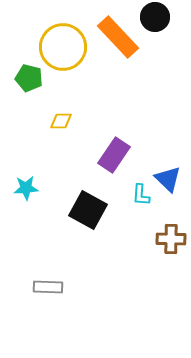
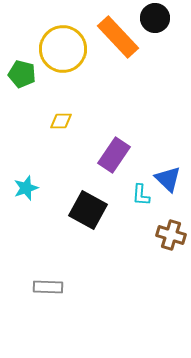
black circle: moved 1 px down
yellow circle: moved 2 px down
green pentagon: moved 7 px left, 4 px up
cyan star: rotated 15 degrees counterclockwise
brown cross: moved 4 px up; rotated 16 degrees clockwise
